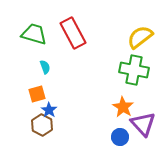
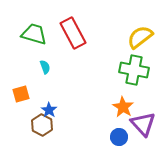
orange square: moved 16 px left
blue circle: moved 1 px left
